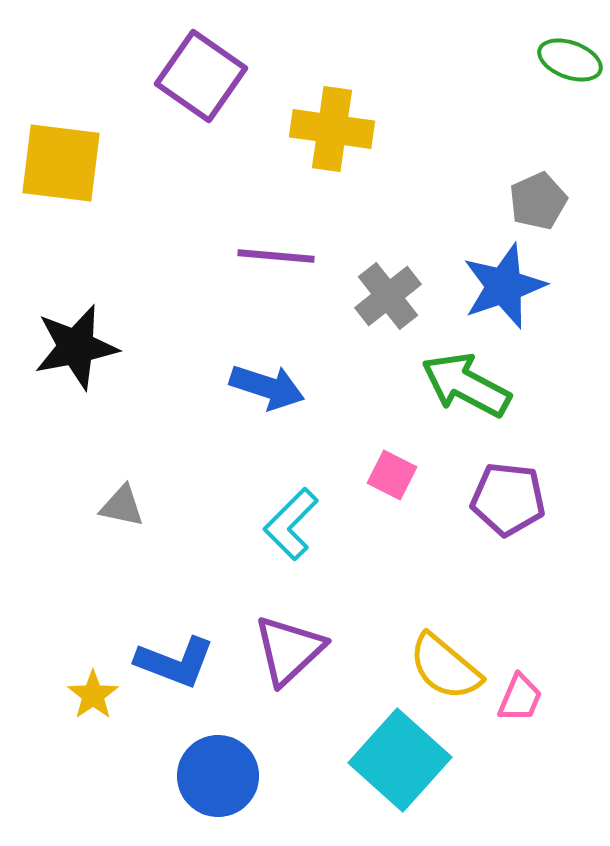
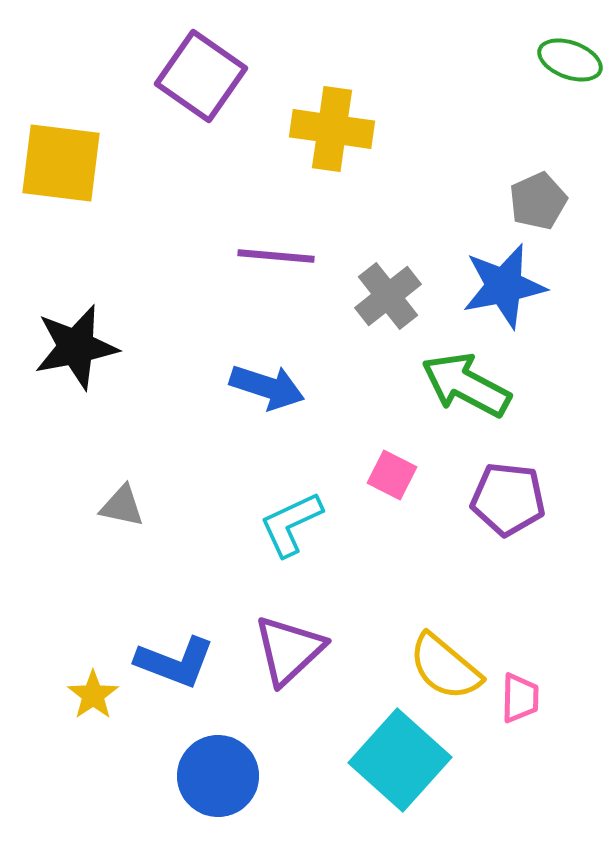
blue star: rotated 8 degrees clockwise
cyan L-shape: rotated 20 degrees clockwise
pink trapezoid: rotated 22 degrees counterclockwise
